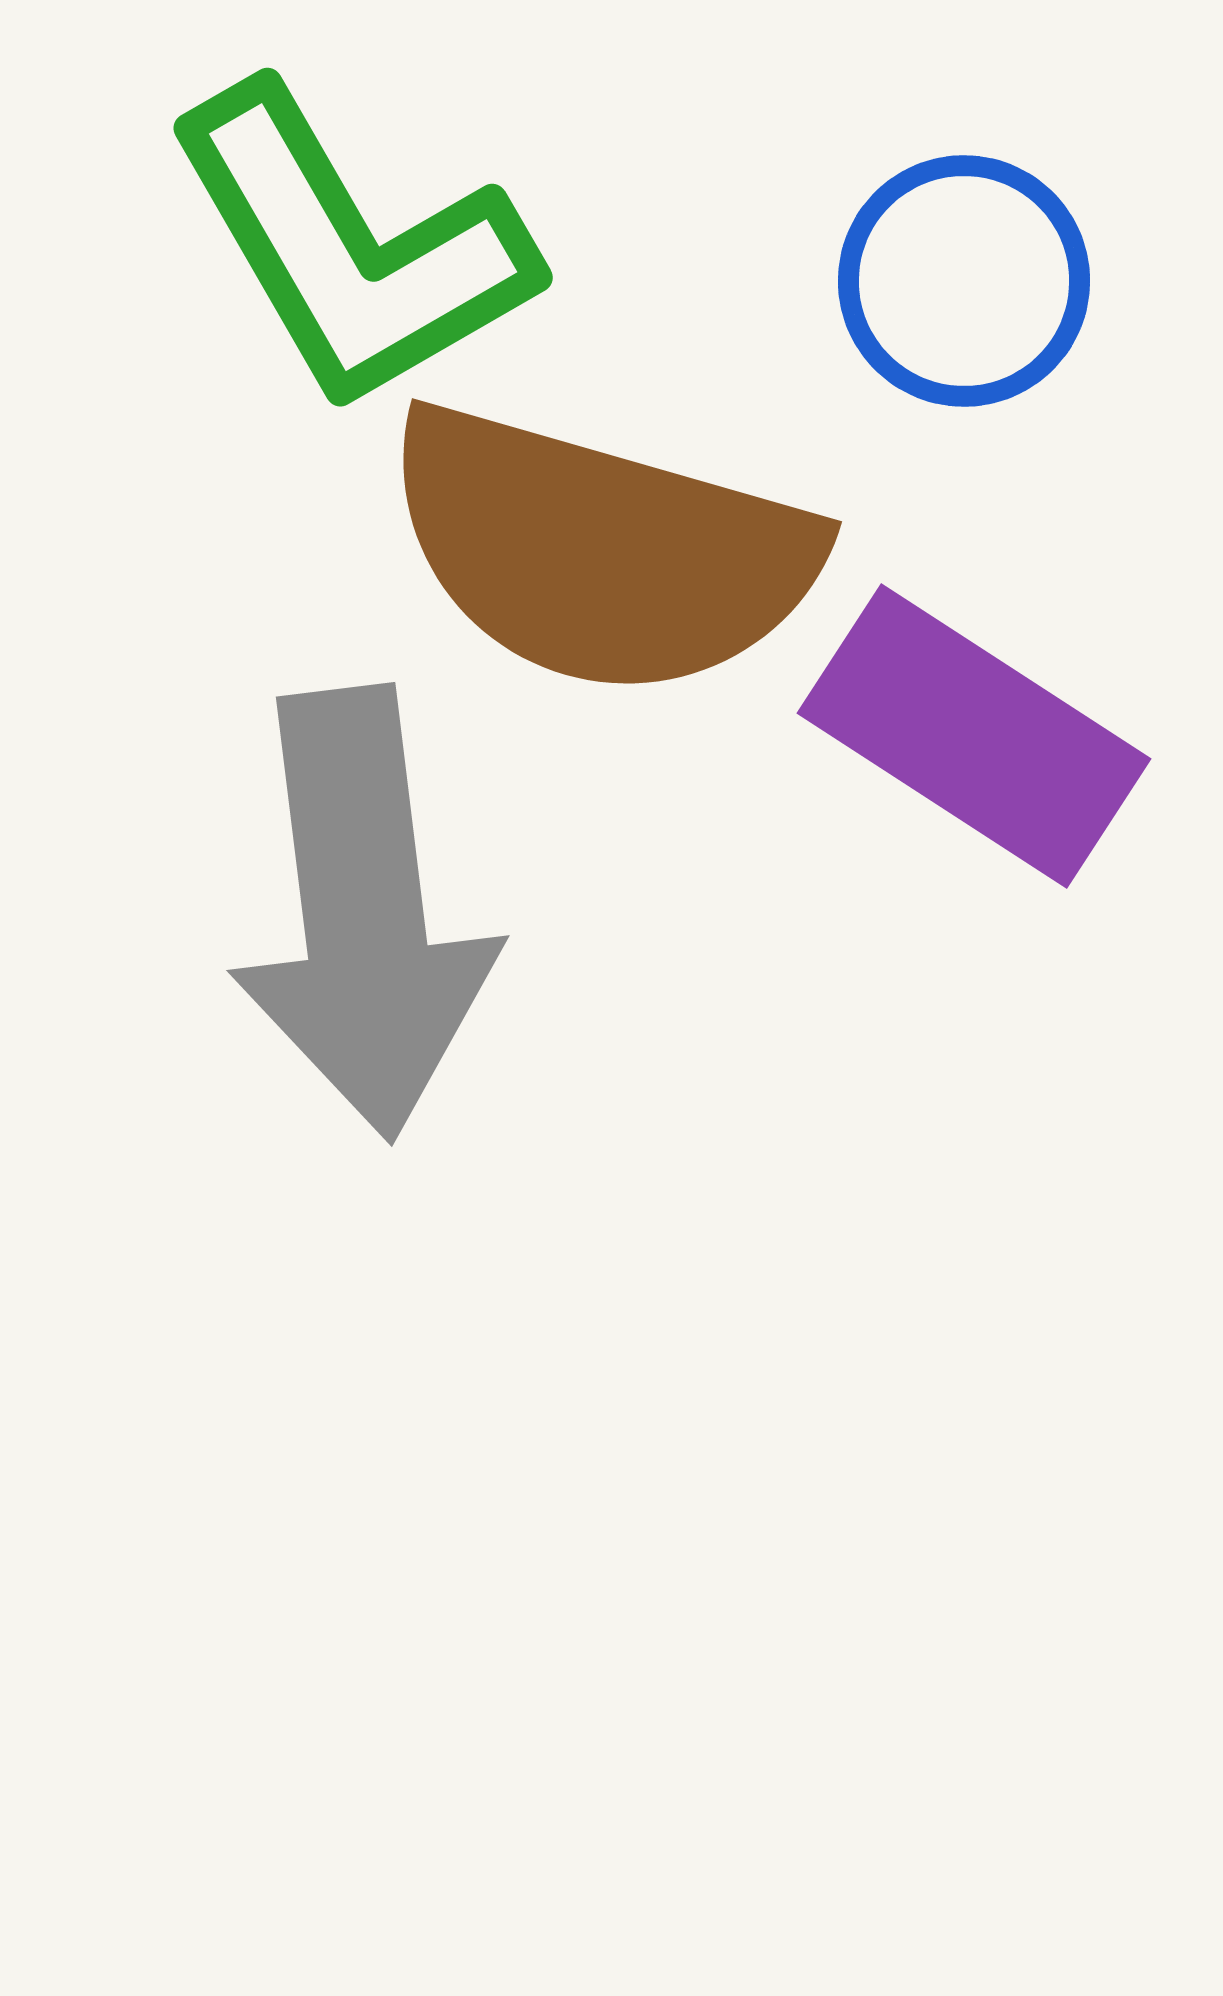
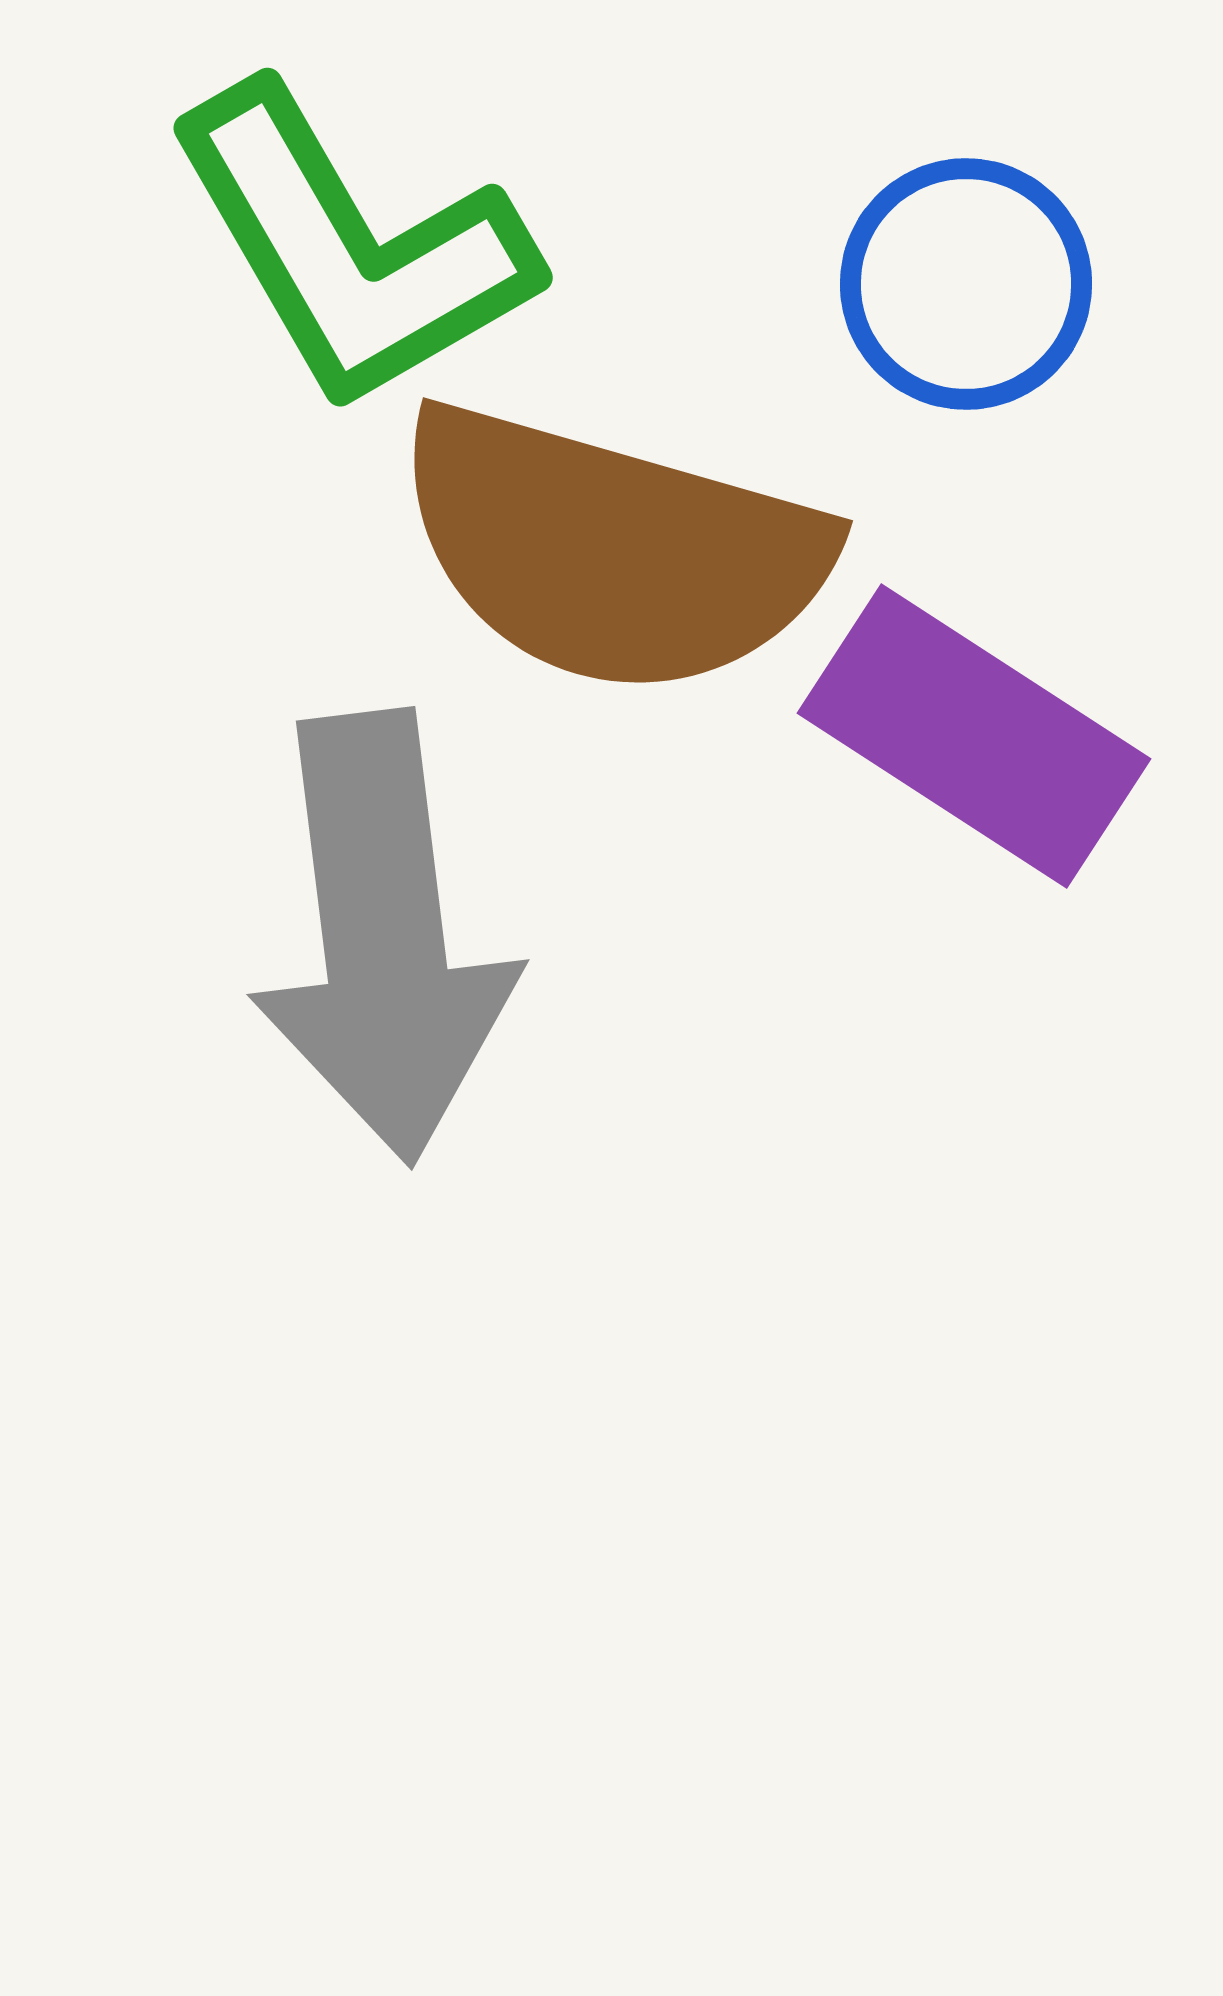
blue circle: moved 2 px right, 3 px down
brown semicircle: moved 11 px right, 1 px up
gray arrow: moved 20 px right, 24 px down
